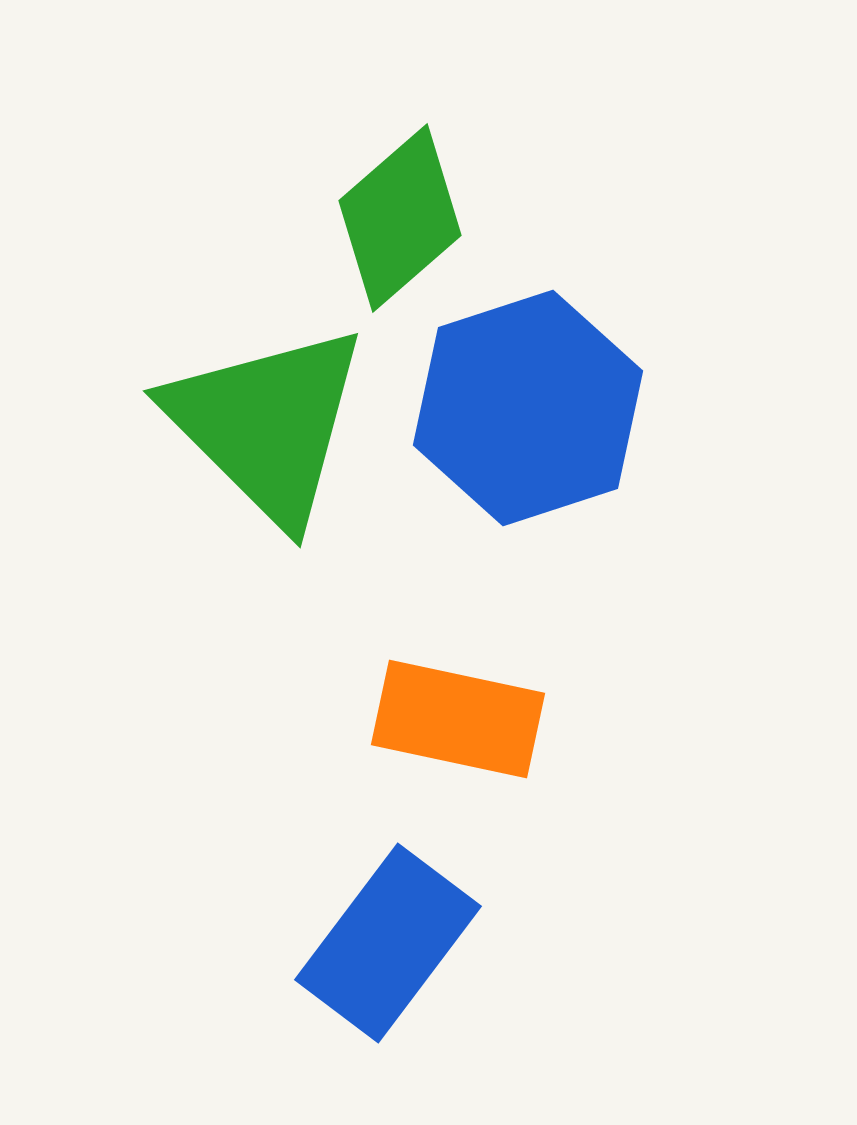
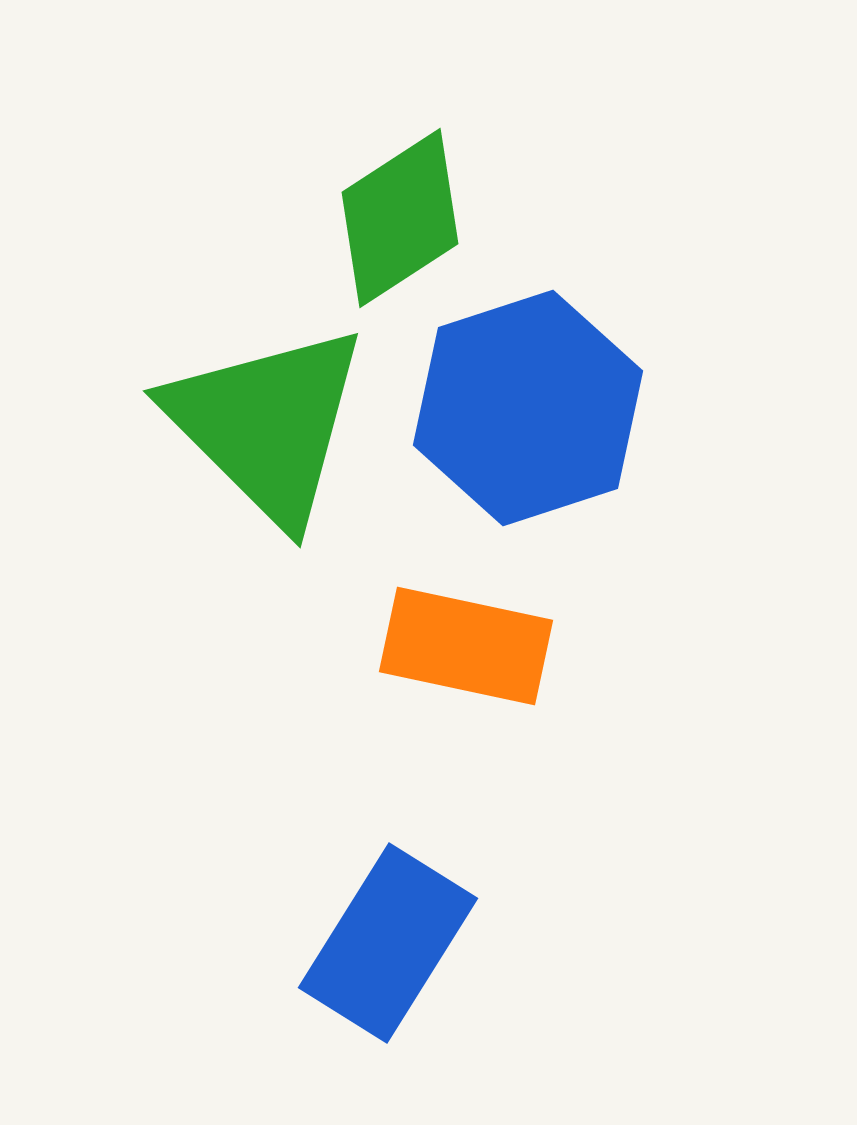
green diamond: rotated 8 degrees clockwise
orange rectangle: moved 8 px right, 73 px up
blue rectangle: rotated 5 degrees counterclockwise
